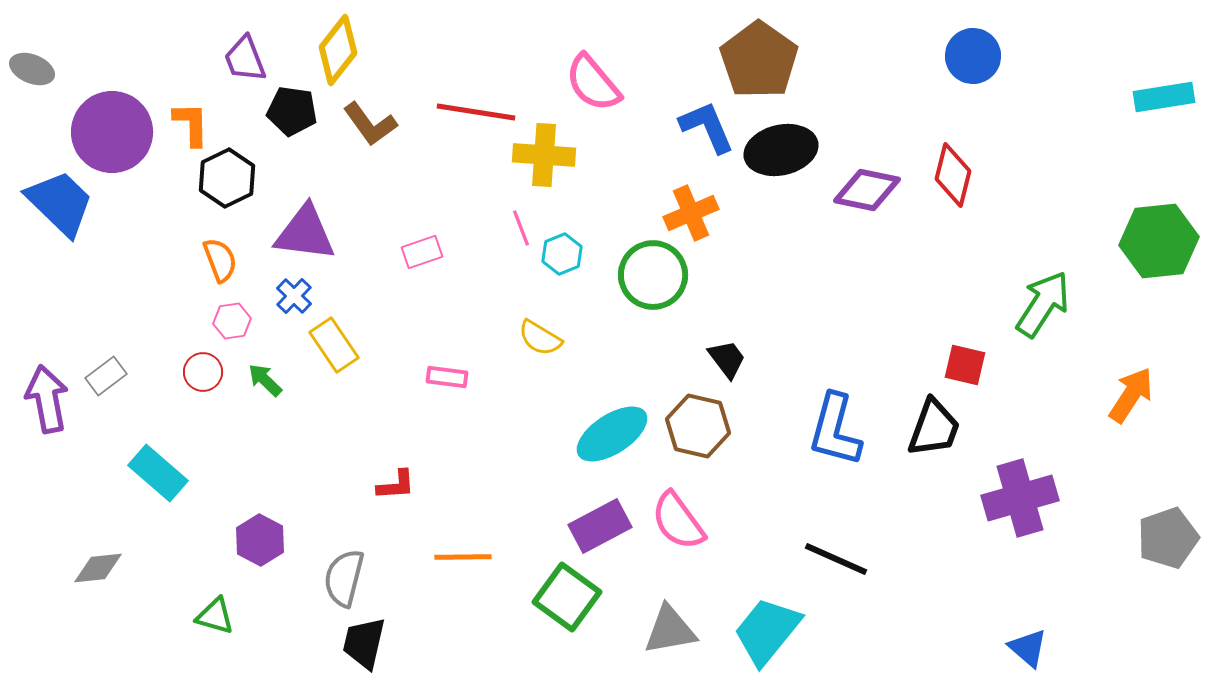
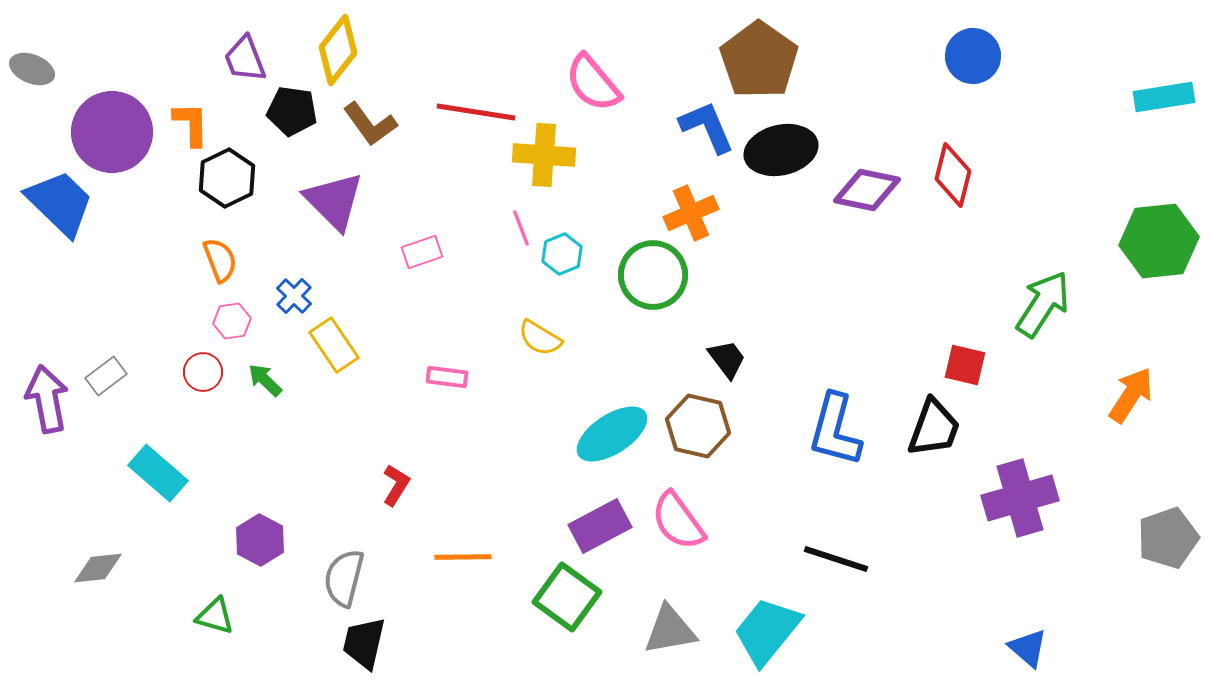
purple triangle at (305, 233): moved 29 px right, 32 px up; rotated 38 degrees clockwise
red L-shape at (396, 485): rotated 54 degrees counterclockwise
black line at (836, 559): rotated 6 degrees counterclockwise
